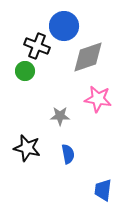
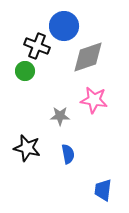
pink star: moved 4 px left, 1 px down
